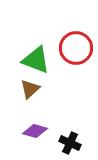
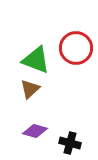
black cross: rotated 10 degrees counterclockwise
